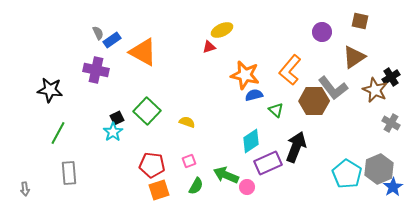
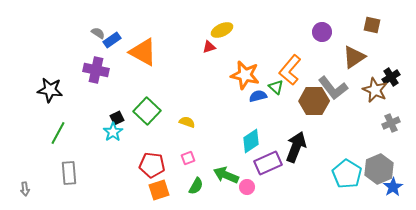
brown square: moved 12 px right, 4 px down
gray semicircle: rotated 32 degrees counterclockwise
blue semicircle: moved 4 px right, 1 px down
green triangle: moved 23 px up
gray cross: rotated 36 degrees clockwise
pink square: moved 1 px left, 3 px up
